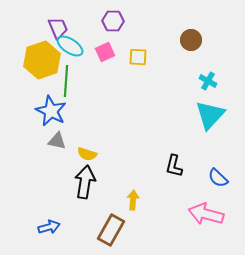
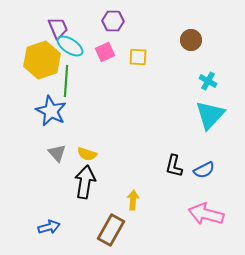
gray triangle: moved 12 px down; rotated 36 degrees clockwise
blue semicircle: moved 14 px left, 8 px up; rotated 70 degrees counterclockwise
